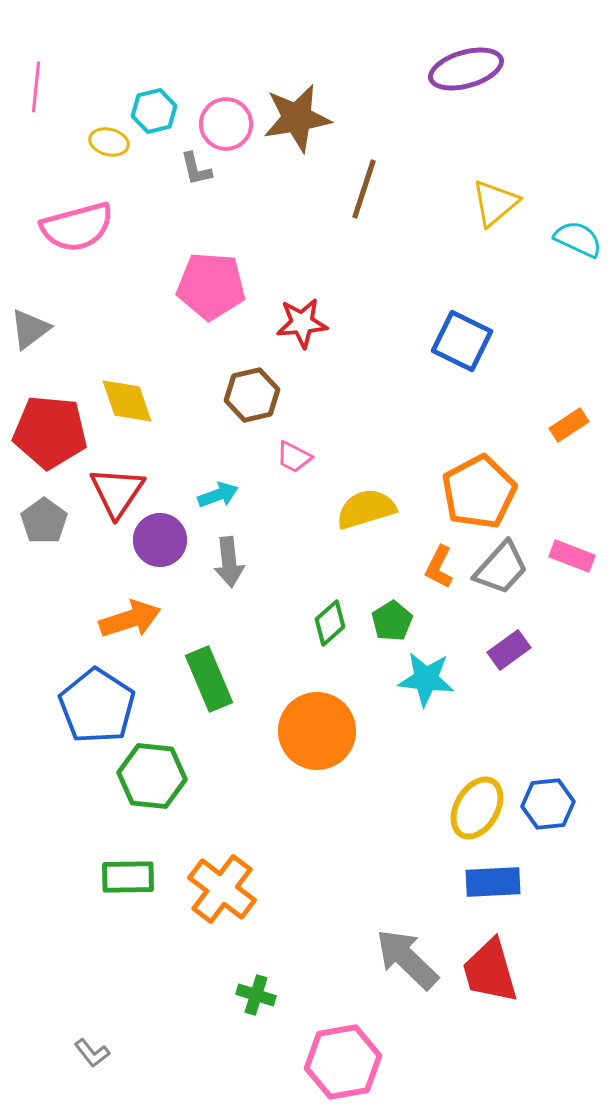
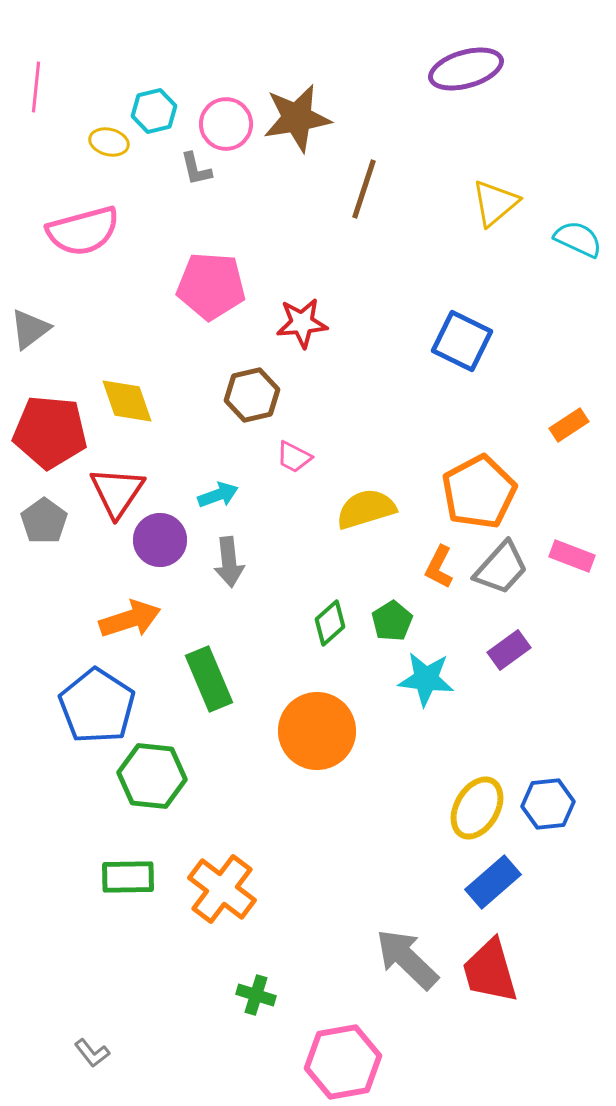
pink semicircle at (77, 227): moved 6 px right, 4 px down
blue rectangle at (493, 882): rotated 38 degrees counterclockwise
